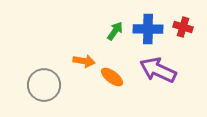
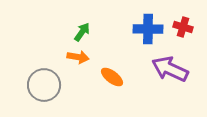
green arrow: moved 33 px left, 1 px down
orange arrow: moved 6 px left, 4 px up
purple arrow: moved 12 px right, 1 px up
